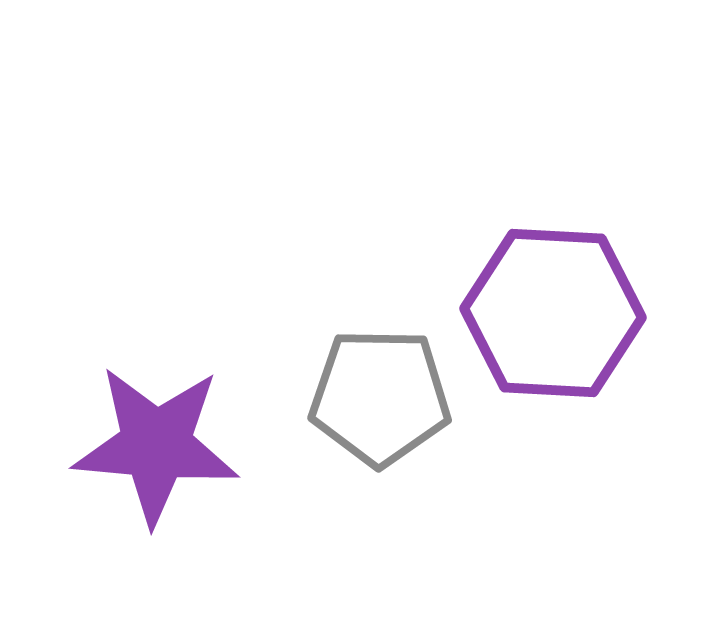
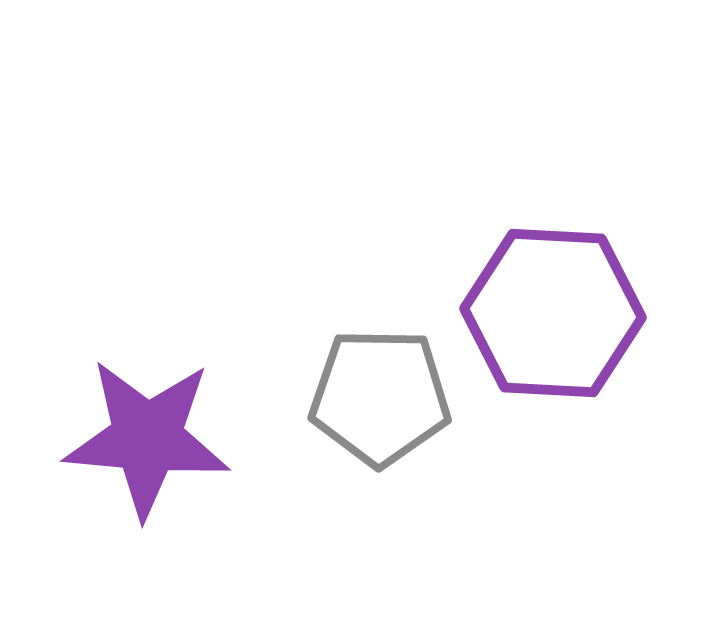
purple star: moved 9 px left, 7 px up
